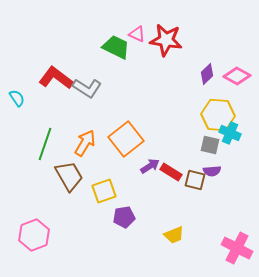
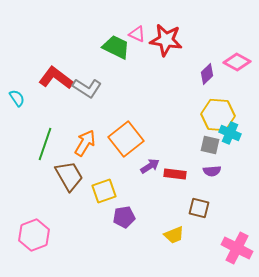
pink diamond: moved 14 px up
red rectangle: moved 4 px right, 2 px down; rotated 25 degrees counterclockwise
brown square: moved 4 px right, 28 px down
